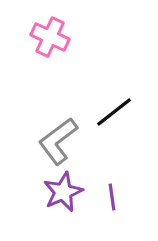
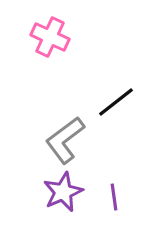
black line: moved 2 px right, 10 px up
gray L-shape: moved 7 px right, 1 px up
purple line: moved 2 px right
